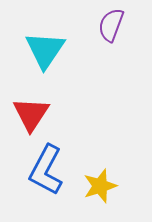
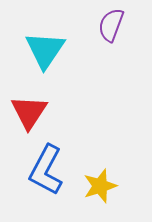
red triangle: moved 2 px left, 2 px up
